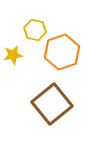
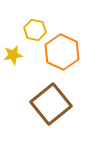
orange hexagon: rotated 16 degrees counterclockwise
brown square: moved 1 px left
